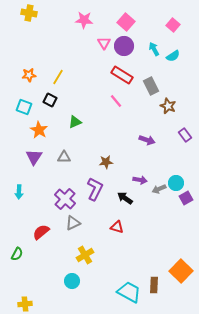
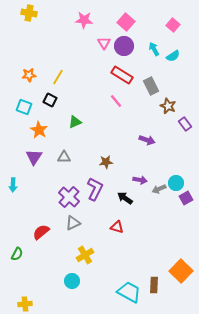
purple rectangle at (185, 135): moved 11 px up
cyan arrow at (19, 192): moved 6 px left, 7 px up
purple cross at (65, 199): moved 4 px right, 2 px up
